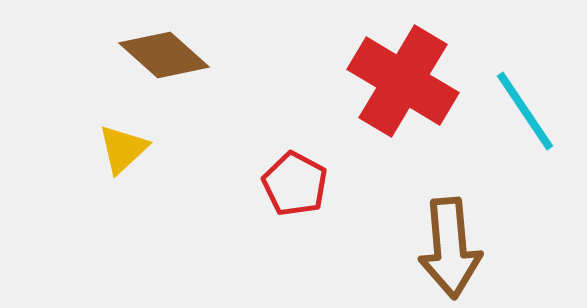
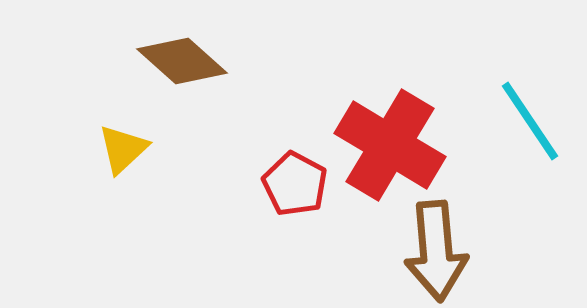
brown diamond: moved 18 px right, 6 px down
red cross: moved 13 px left, 64 px down
cyan line: moved 5 px right, 10 px down
brown arrow: moved 14 px left, 3 px down
